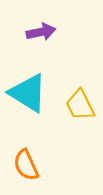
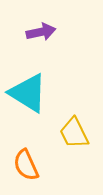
yellow trapezoid: moved 6 px left, 28 px down
